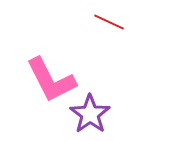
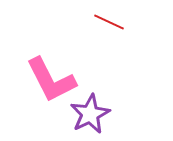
purple star: rotated 9 degrees clockwise
